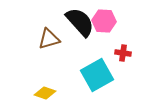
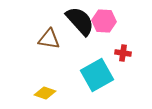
black semicircle: moved 1 px up
brown triangle: rotated 25 degrees clockwise
